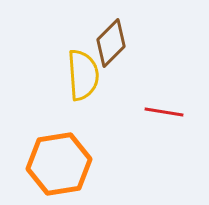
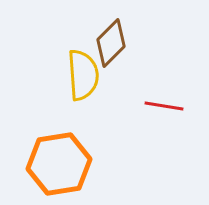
red line: moved 6 px up
